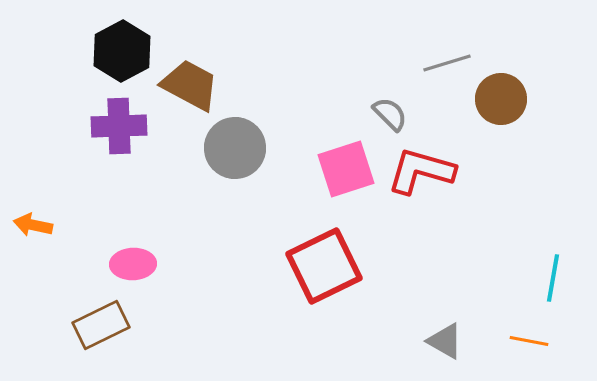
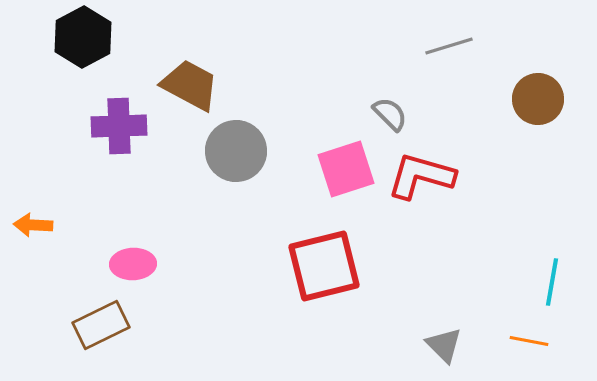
black hexagon: moved 39 px left, 14 px up
gray line: moved 2 px right, 17 px up
brown circle: moved 37 px right
gray circle: moved 1 px right, 3 px down
red L-shape: moved 5 px down
orange arrow: rotated 9 degrees counterclockwise
red square: rotated 12 degrees clockwise
cyan line: moved 1 px left, 4 px down
gray triangle: moved 1 px left, 4 px down; rotated 15 degrees clockwise
